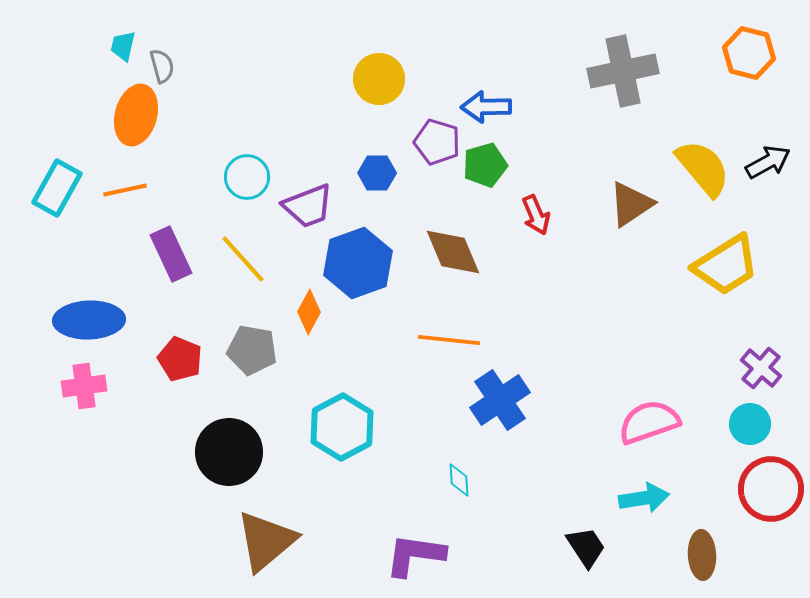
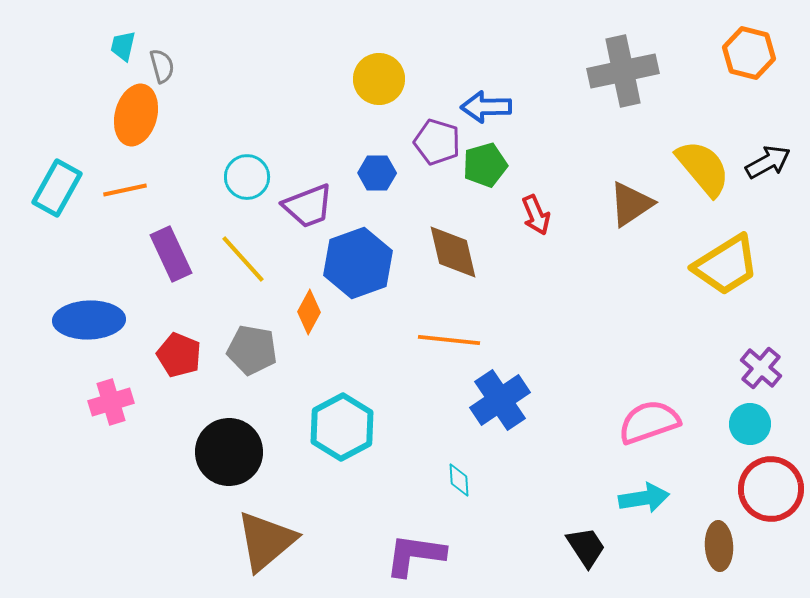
brown diamond at (453, 252): rotated 10 degrees clockwise
red pentagon at (180, 359): moved 1 px left, 4 px up
pink cross at (84, 386): moved 27 px right, 16 px down; rotated 9 degrees counterclockwise
brown ellipse at (702, 555): moved 17 px right, 9 px up
